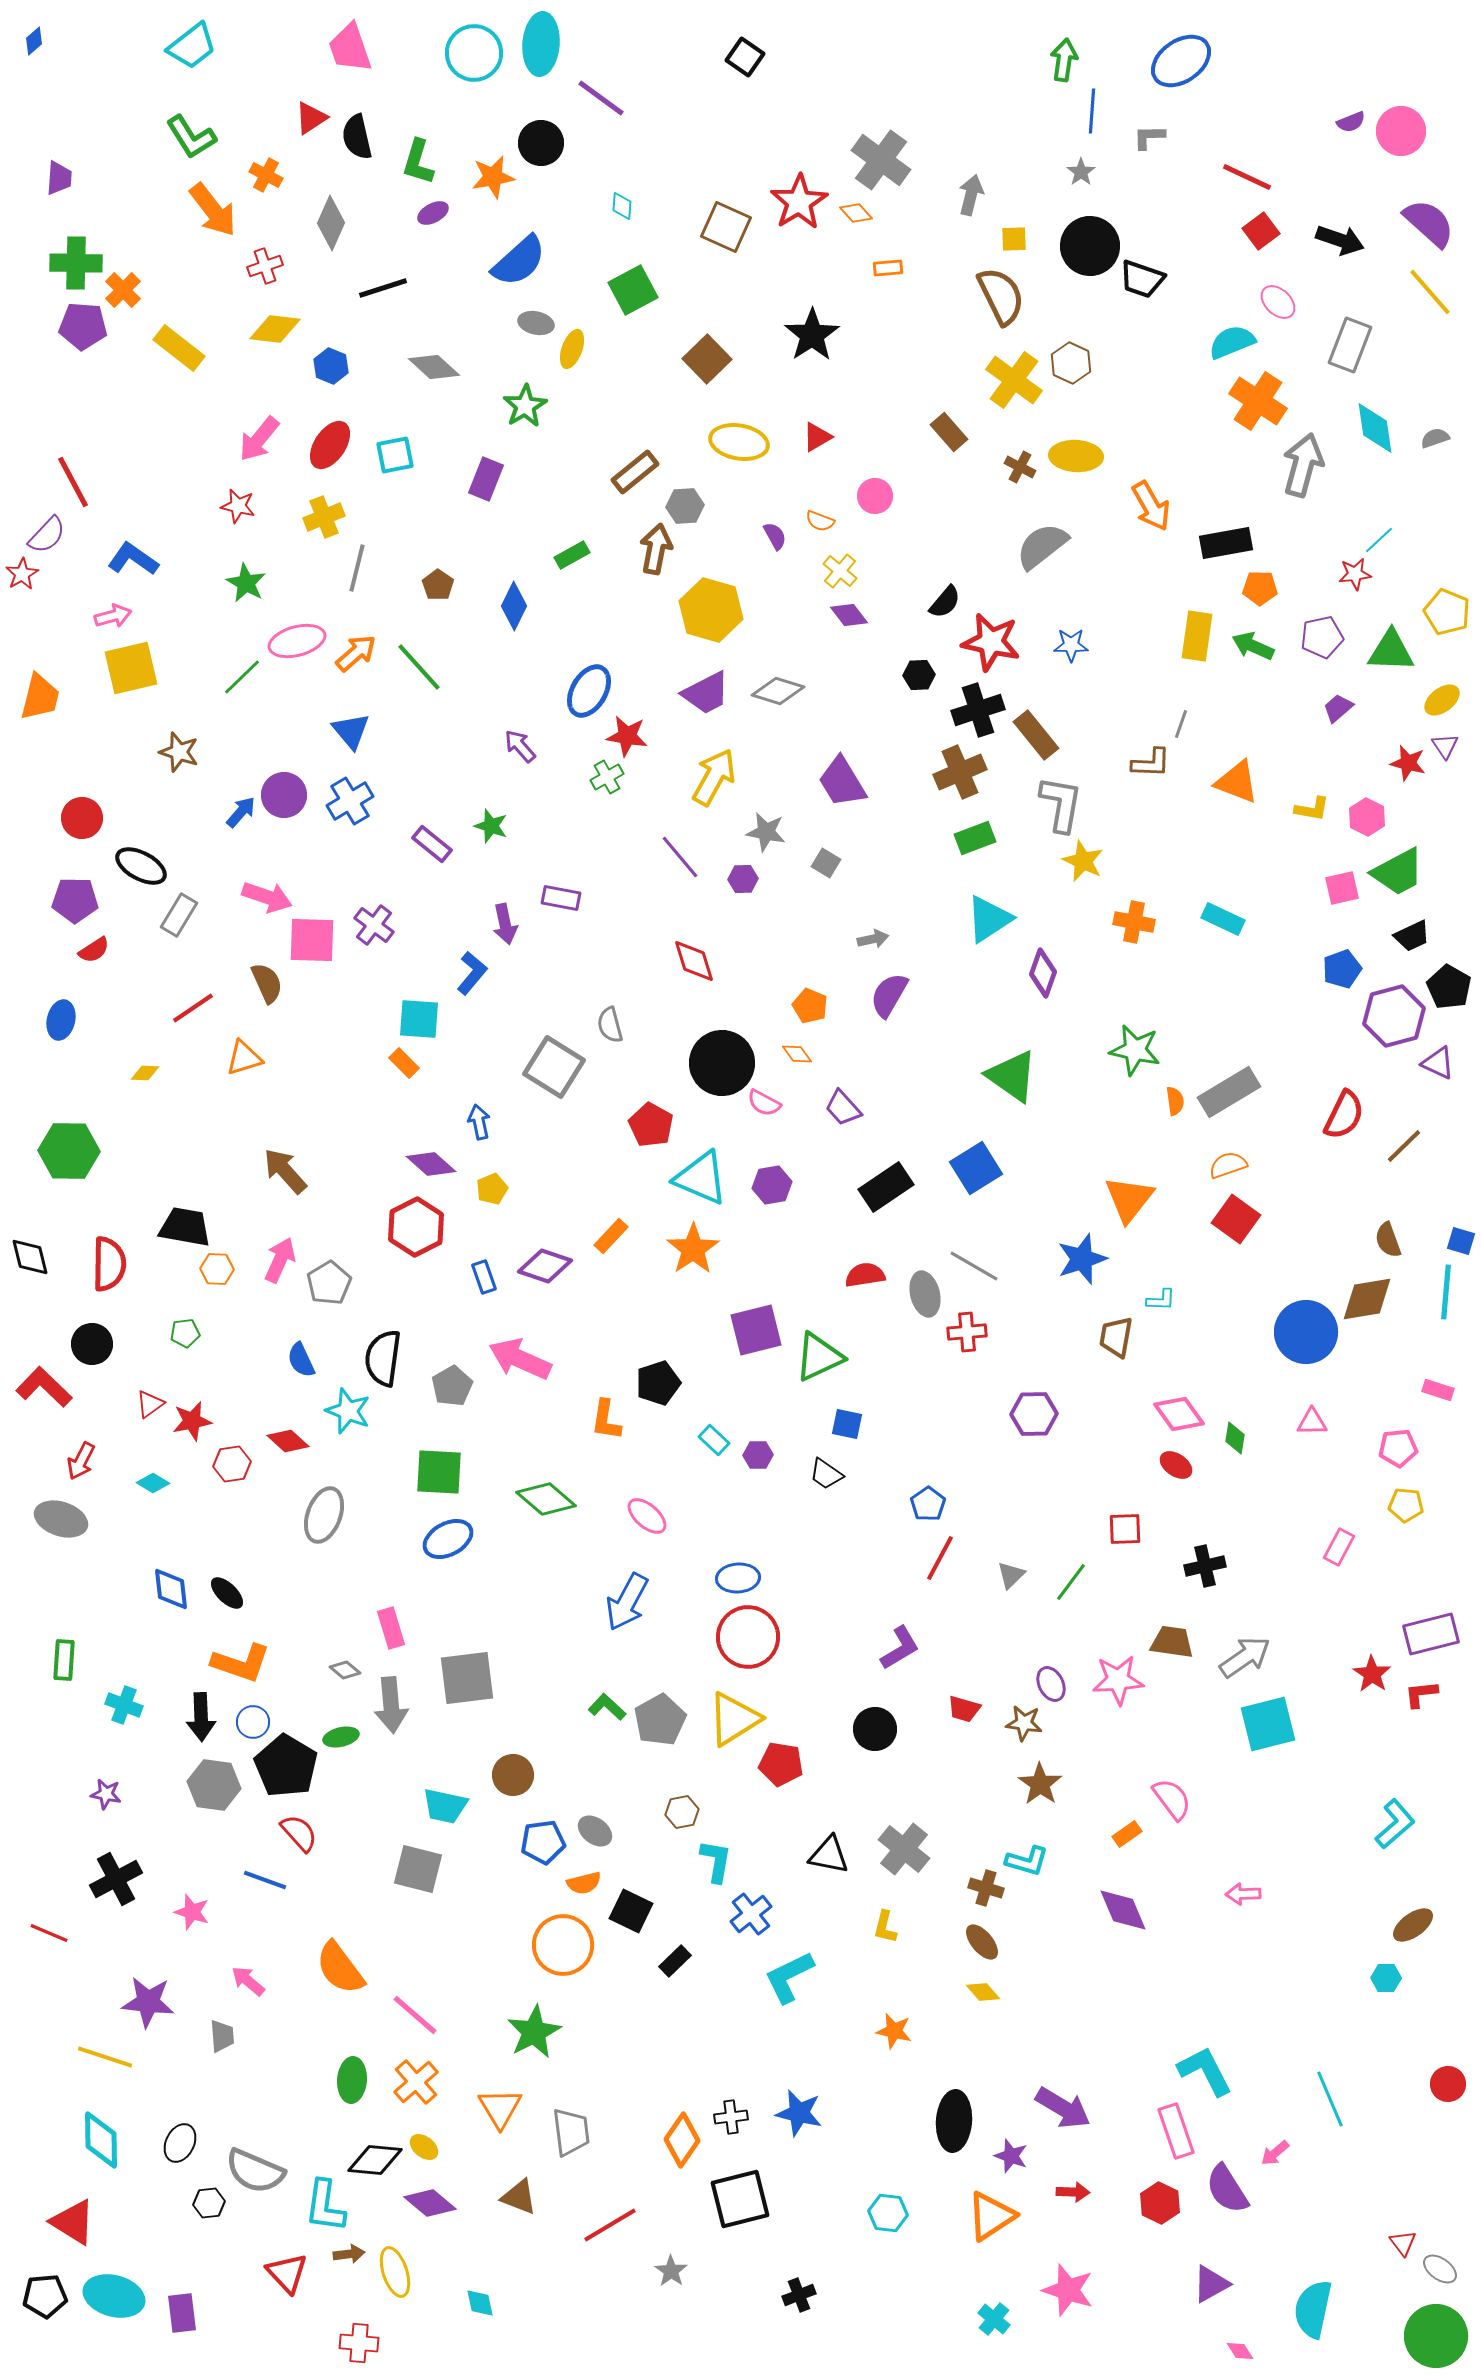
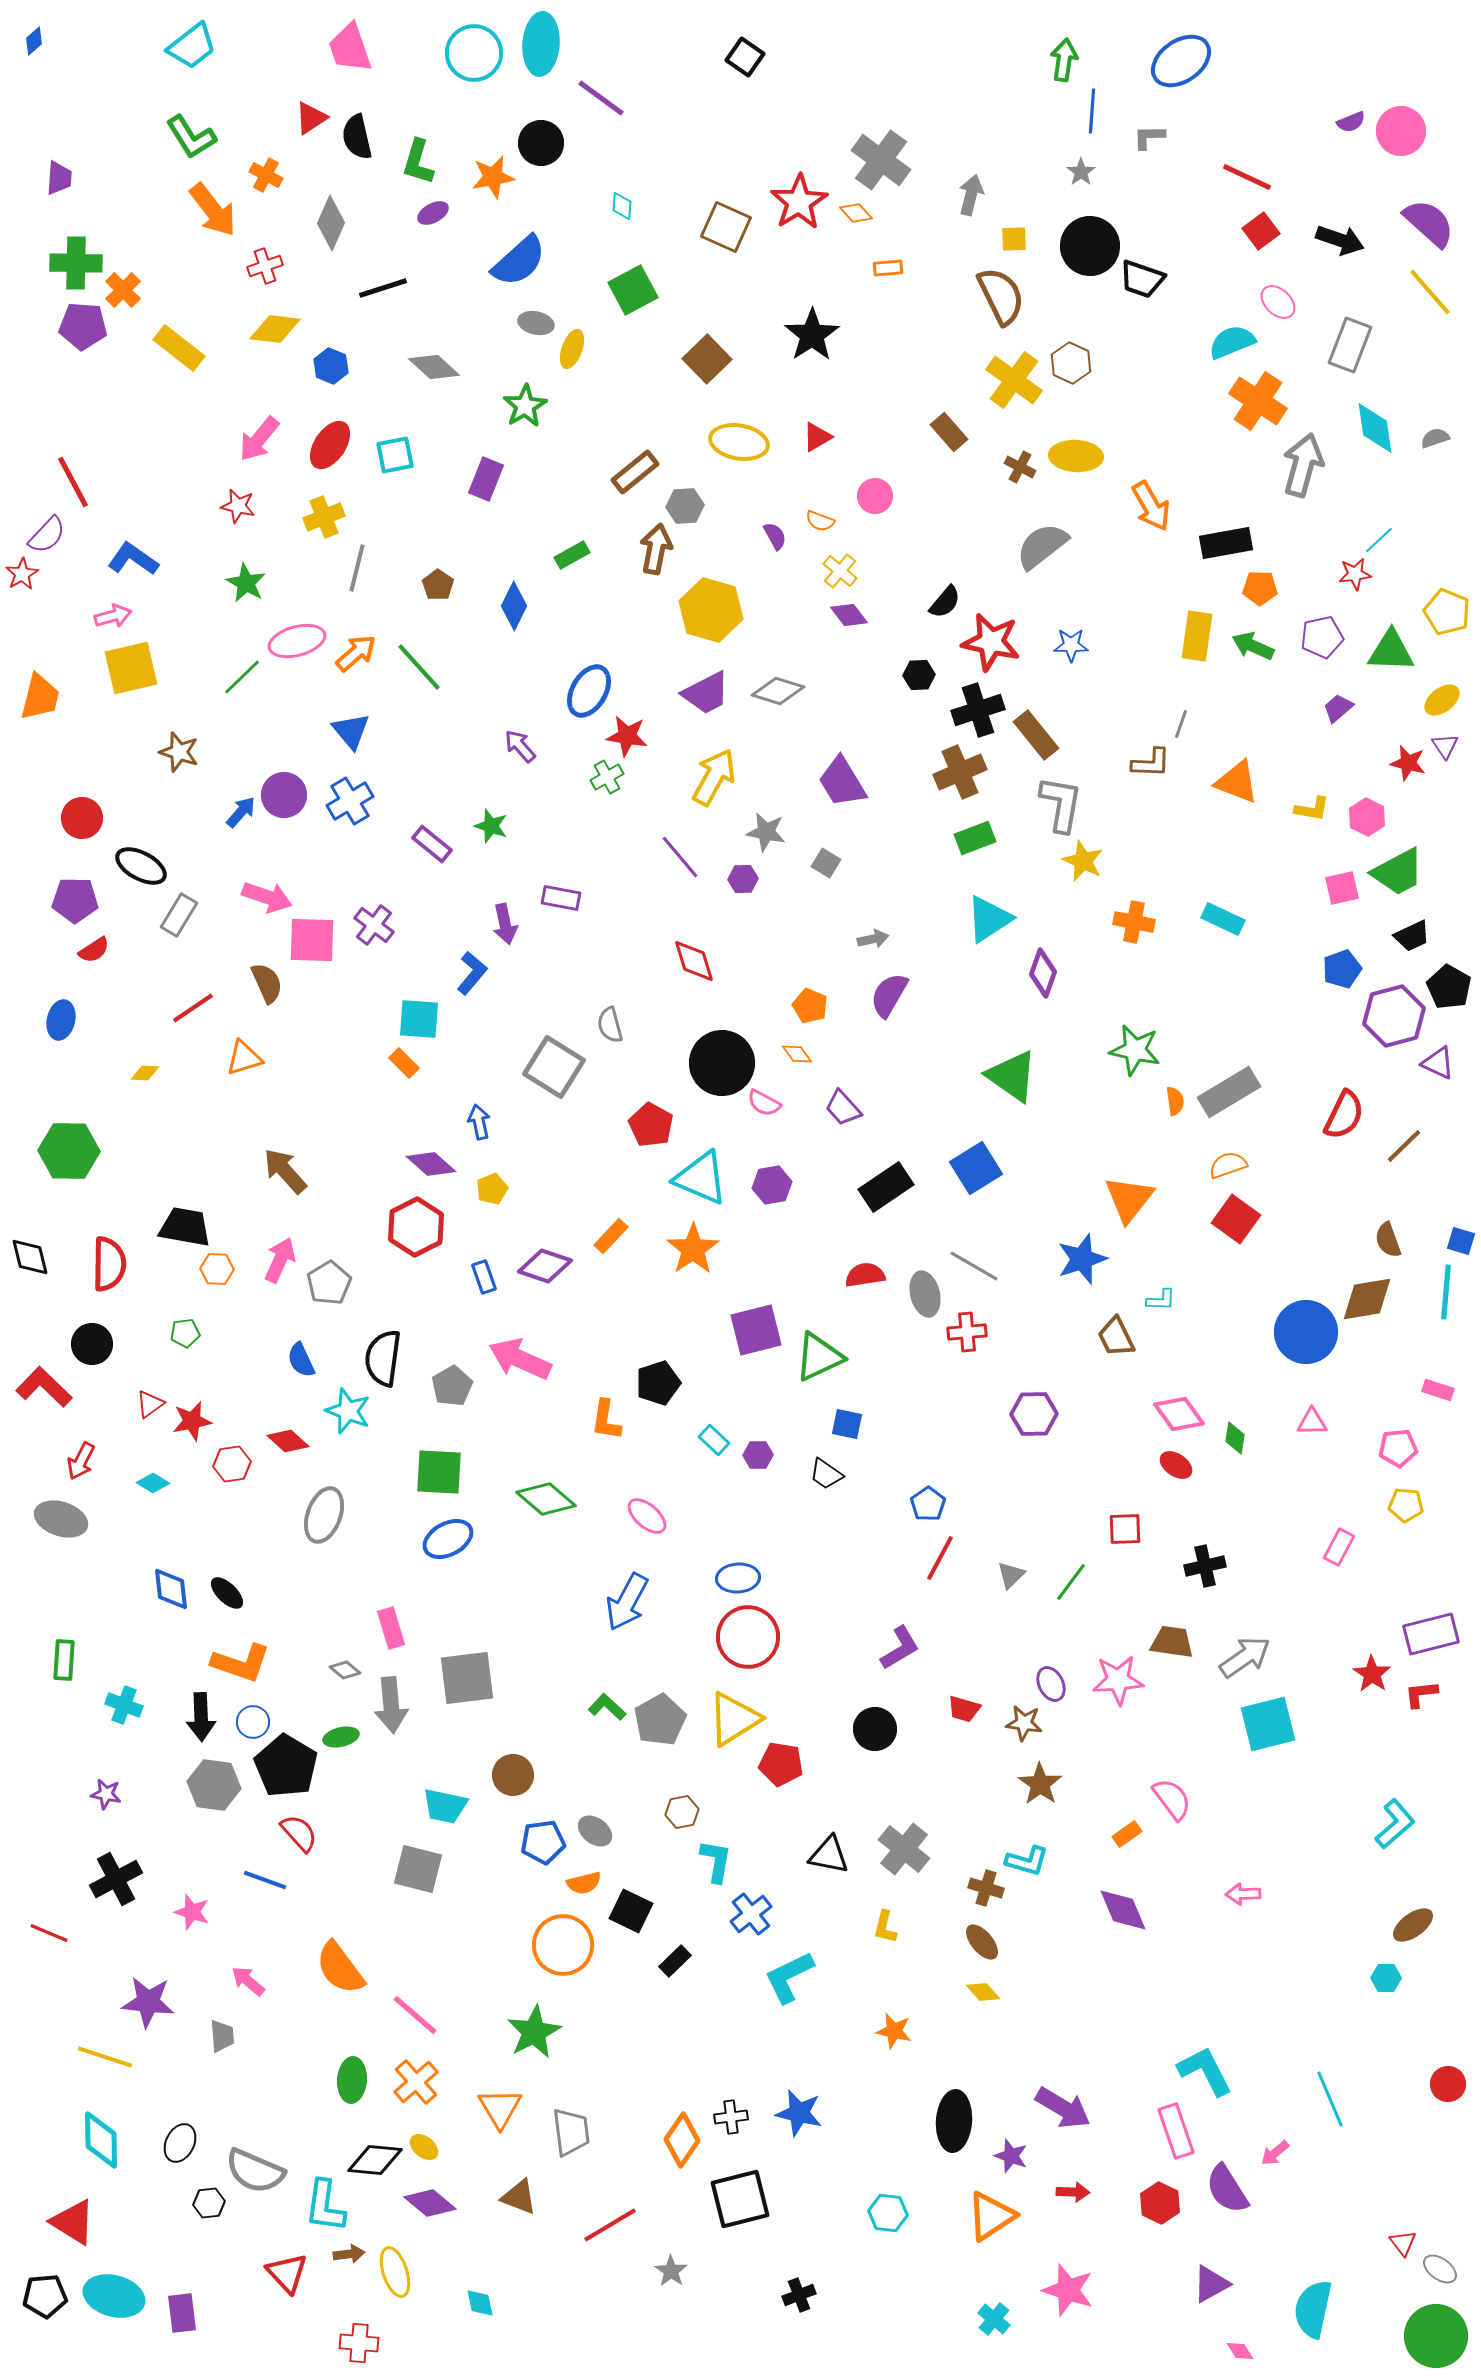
brown trapezoid at (1116, 1337): rotated 36 degrees counterclockwise
